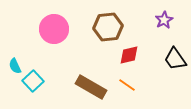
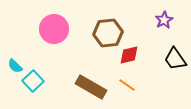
brown hexagon: moved 6 px down
cyan semicircle: rotated 21 degrees counterclockwise
